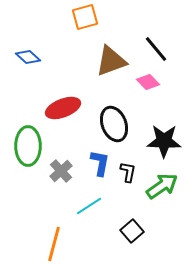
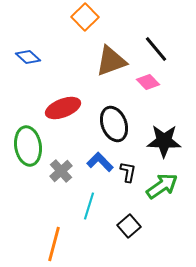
orange square: rotated 28 degrees counterclockwise
green ellipse: rotated 9 degrees counterclockwise
blue L-shape: moved 1 px up; rotated 56 degrees counterclockwise
cyan line: rotated 40 degrees counterclockwise
black square: moved 3 px left, 5 px up
